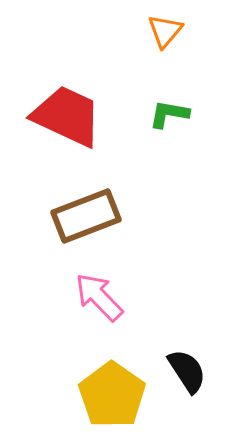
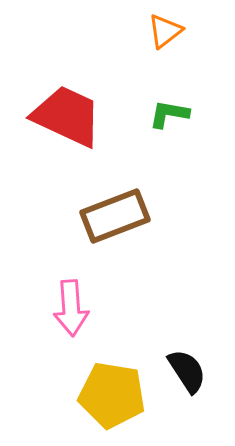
orange triangle: rotated 12 degrees clockwise
brown rectangle: moved 29 px right
pink arrow: moved 28 px left, 11 px down; rotated 140 degrees counterclockwise
yellow pentagon: rotated 26 degrees counterclockwise
